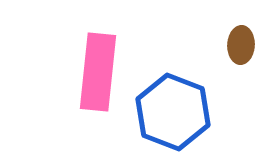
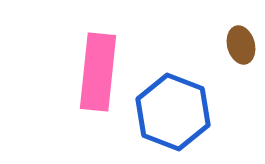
brown ellipse: rotated 18 degrees counterclockwise
